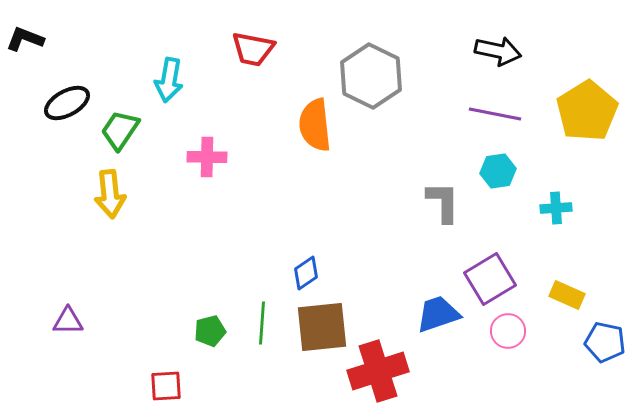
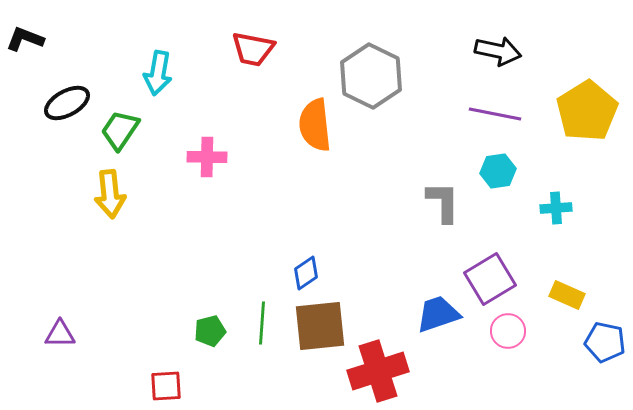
cyan arrow: moved 11 px left, 7 px up
purple triangle: moved 8 px left, 13 px down
brown square: moved 2 px left, 1 px up
